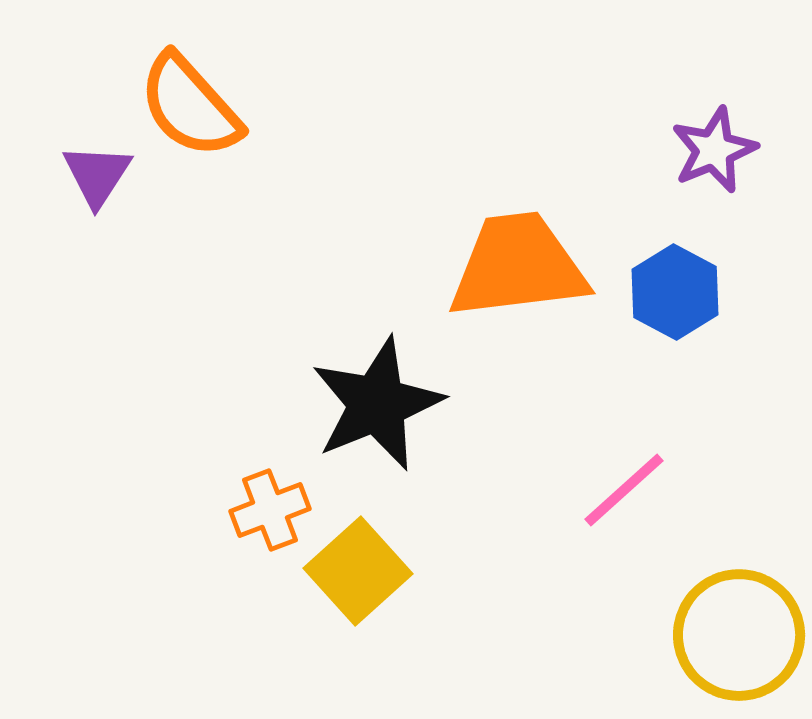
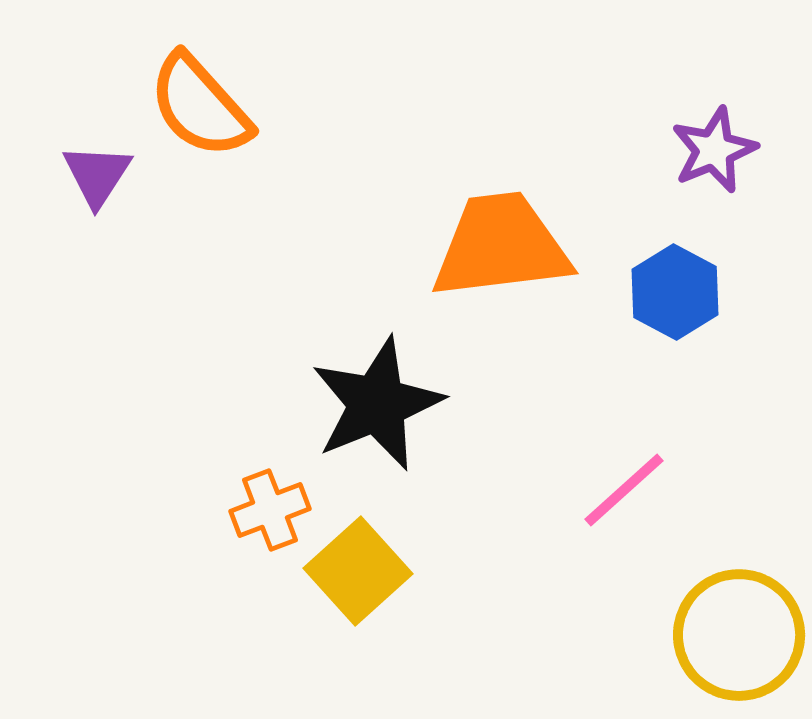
orange semicircle: moved 10 px right
orange trapezoid: moved 17 px left, 20 px up
